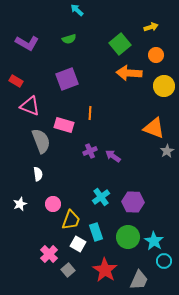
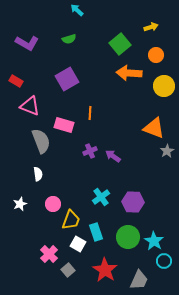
purple square: rotated 10 degrees counterclockwise
